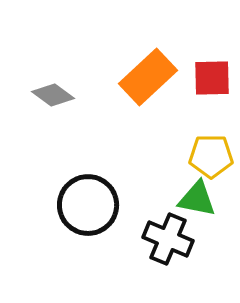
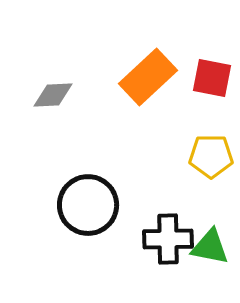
red square: rotated 12 degrees clockwise
gray diamond: rotated 39 degrees counterclockwise
green triangle: moved 13 px right, 48 px down
black cross: rotated 24 degrees counterclockwise
